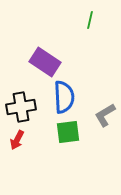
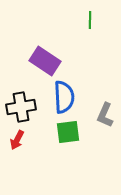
green line: rotated 12 degrees counterclockwise
purple rectangle: moved 1 px up
gray L-shape: rotated 35 degrees counterclockwise
